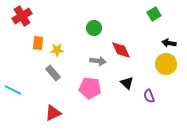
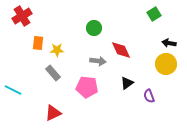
black triangle: rotated 40 degrees clockwise
pink pentagon: moved 3 px left, 1 px up
